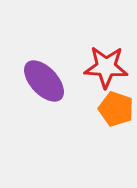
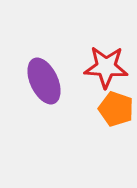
purple ellipse: rotated 18 degrees clockwise
